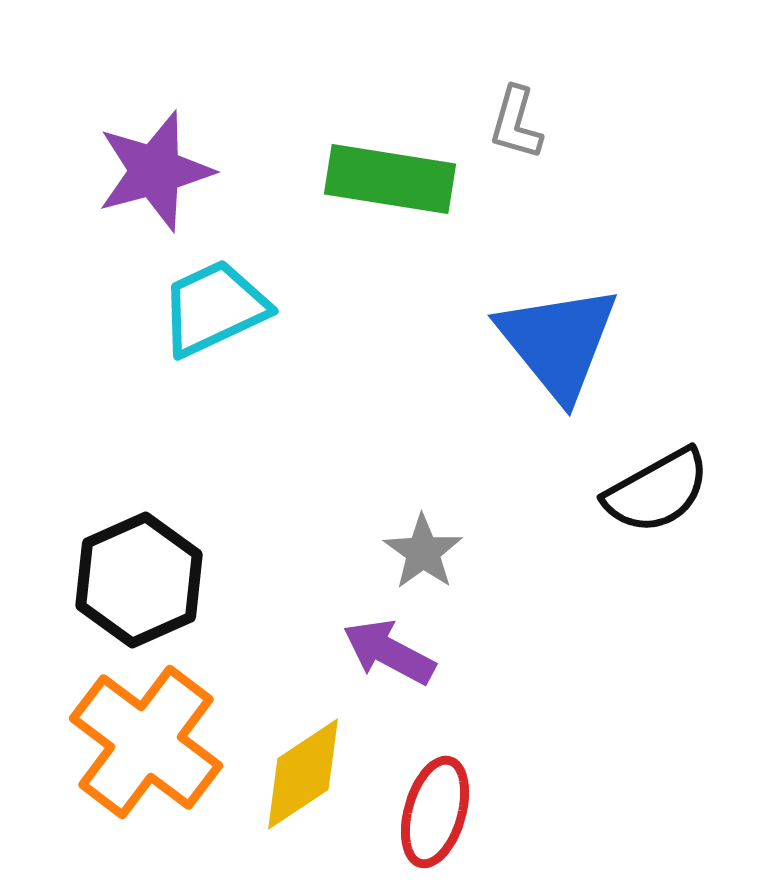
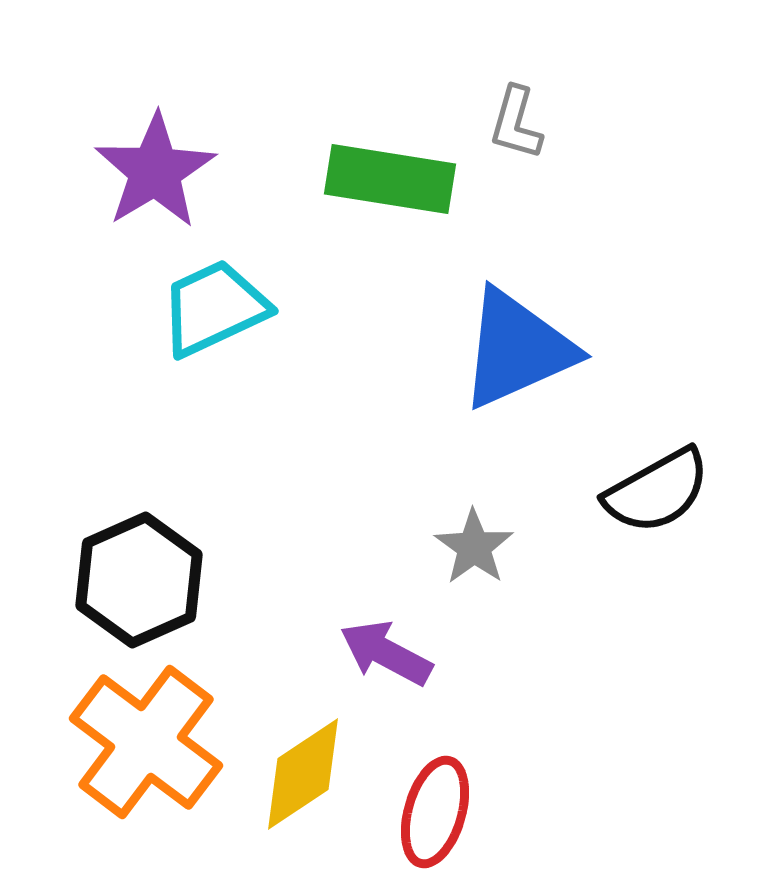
purple star: rotated 16 degrees counterclockwise
blue triangle: moved 41 px left, 7 px down; rotated 45 degrees clockwise
gray star: moved 51 px right, 5 px up
purple arrow: moved 3 px left, 1 px down
